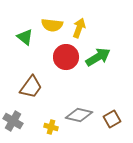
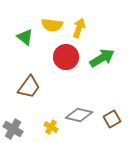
green arrow: moved 4 px right, 1 px down
brown trapezoid: moved 2 px left
gray cross: moved 8 px down
yellow cross: rotated 16 degrees clockwise
